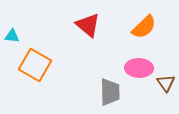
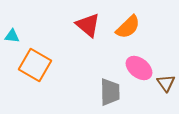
orange semicircle: moved 16 px left
pink ellipse: rotated 36 degrees clockwise
